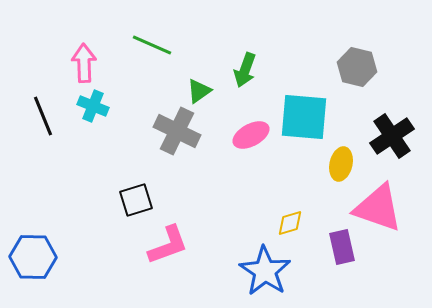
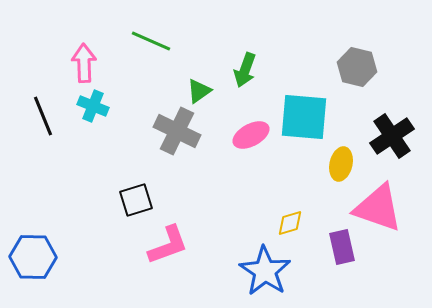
green line: moved 1 px left, 4 px up
